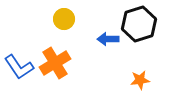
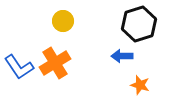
yellow circle: moved 1 px left, 2 px down
blue arrow: moved 14 px right, 17 px down
orange star: moved 5 px down; rotated 24 degrees clockwise
